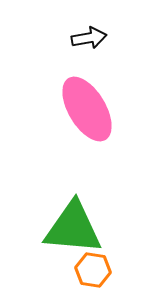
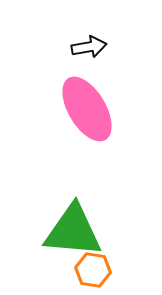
black arrow: moved 9 px down
green triangle: moved 3 px down
